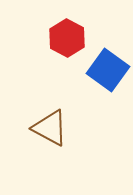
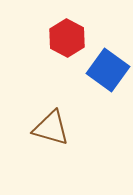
brown triangle: moved 1 px right; rotated 12 degrees counterclockwise
